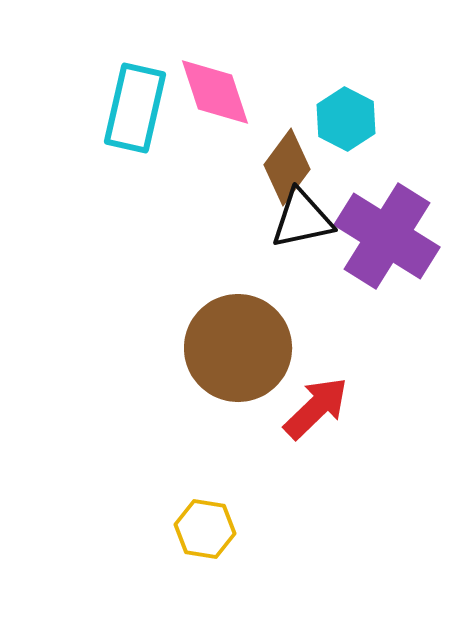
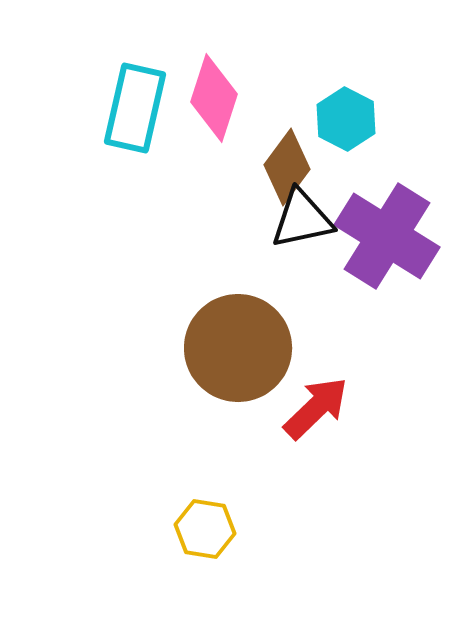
pink diamond: moved 1 px left, 6 px down; rotated 36 degrees clockwise
